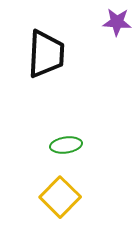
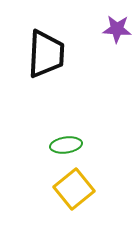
purple star: moved 7 px down
yellow square: moved 14 px right, 8 px up; rotated 6 degrees clockwise
